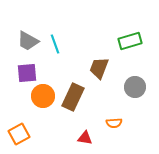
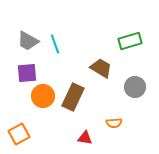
brown trapezoid: moved 2 px right; rotated 100 degrees clockwise
